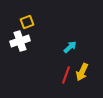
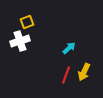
cyan arrow: moved 1 px left, 1 px down
yellow arrow: moved 2 px right
